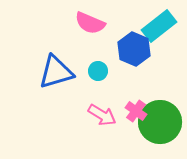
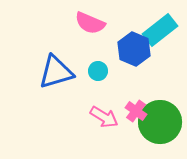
cyan rectangle: moved 1 px right, 4 px down
pink arrow: moved 2 px right, 2 px down
